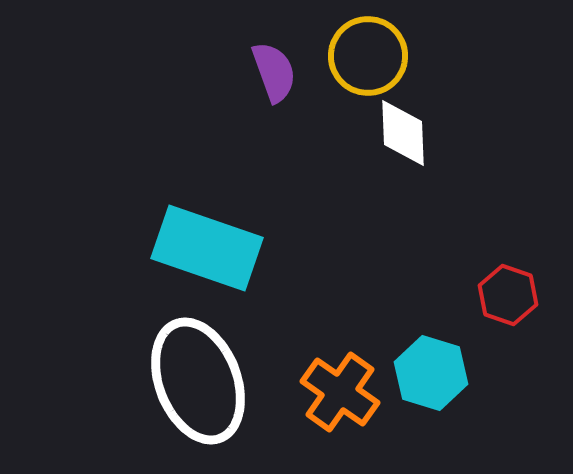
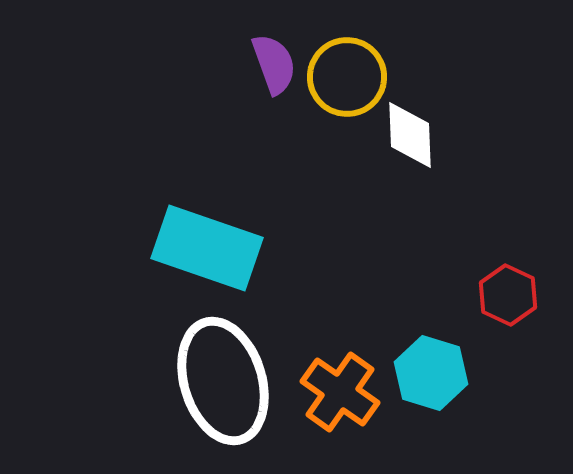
yellow circle: moved 21 px left, 21 px down
purple semicircle: moved 8 px up
white diamond: moved 7 px right, 2 px down
red hexagon: rotated 6 degrees clockwise
white ellipse: moved 25 px right; rotated 4 degrees clockwise
